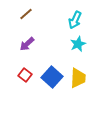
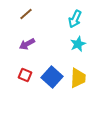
cyan arrow: moved 1 px up
purple arrow: rotated 14 degrees clockwise
red square: rotated 16 degrees counterclockwise
